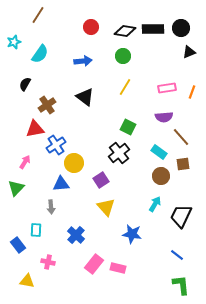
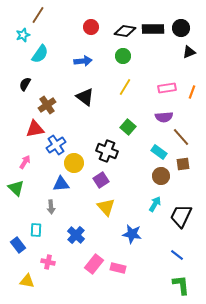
cyan star at (14, 42): moved 9 px right, 7 px up
green square at (128, 127): rotated 14 degrees clockwise
black cross at (119, 153): moved 12 px left, 2 px up; rotated 30 degrees counterclockwise
green triangle at (16, 188): rotated 30 degrees counterclockwise
